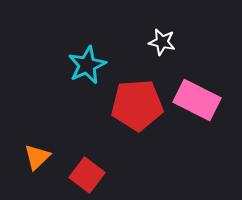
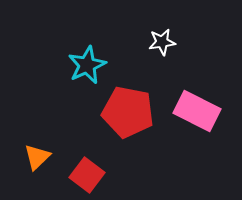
white star: rotated 20 degrees counterclockwise
pink rectangle: moved 11 px down
red pentagon: moved 9 px left, 7 px down; rotated 15 degrees clockwise
